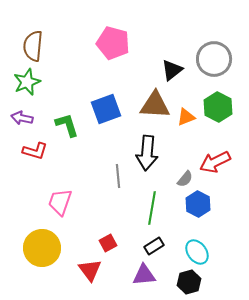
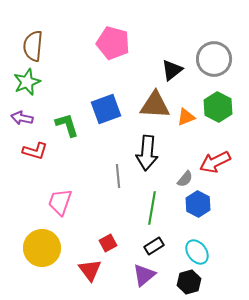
purple triangle: rotated 35 degrees counterclockwise
